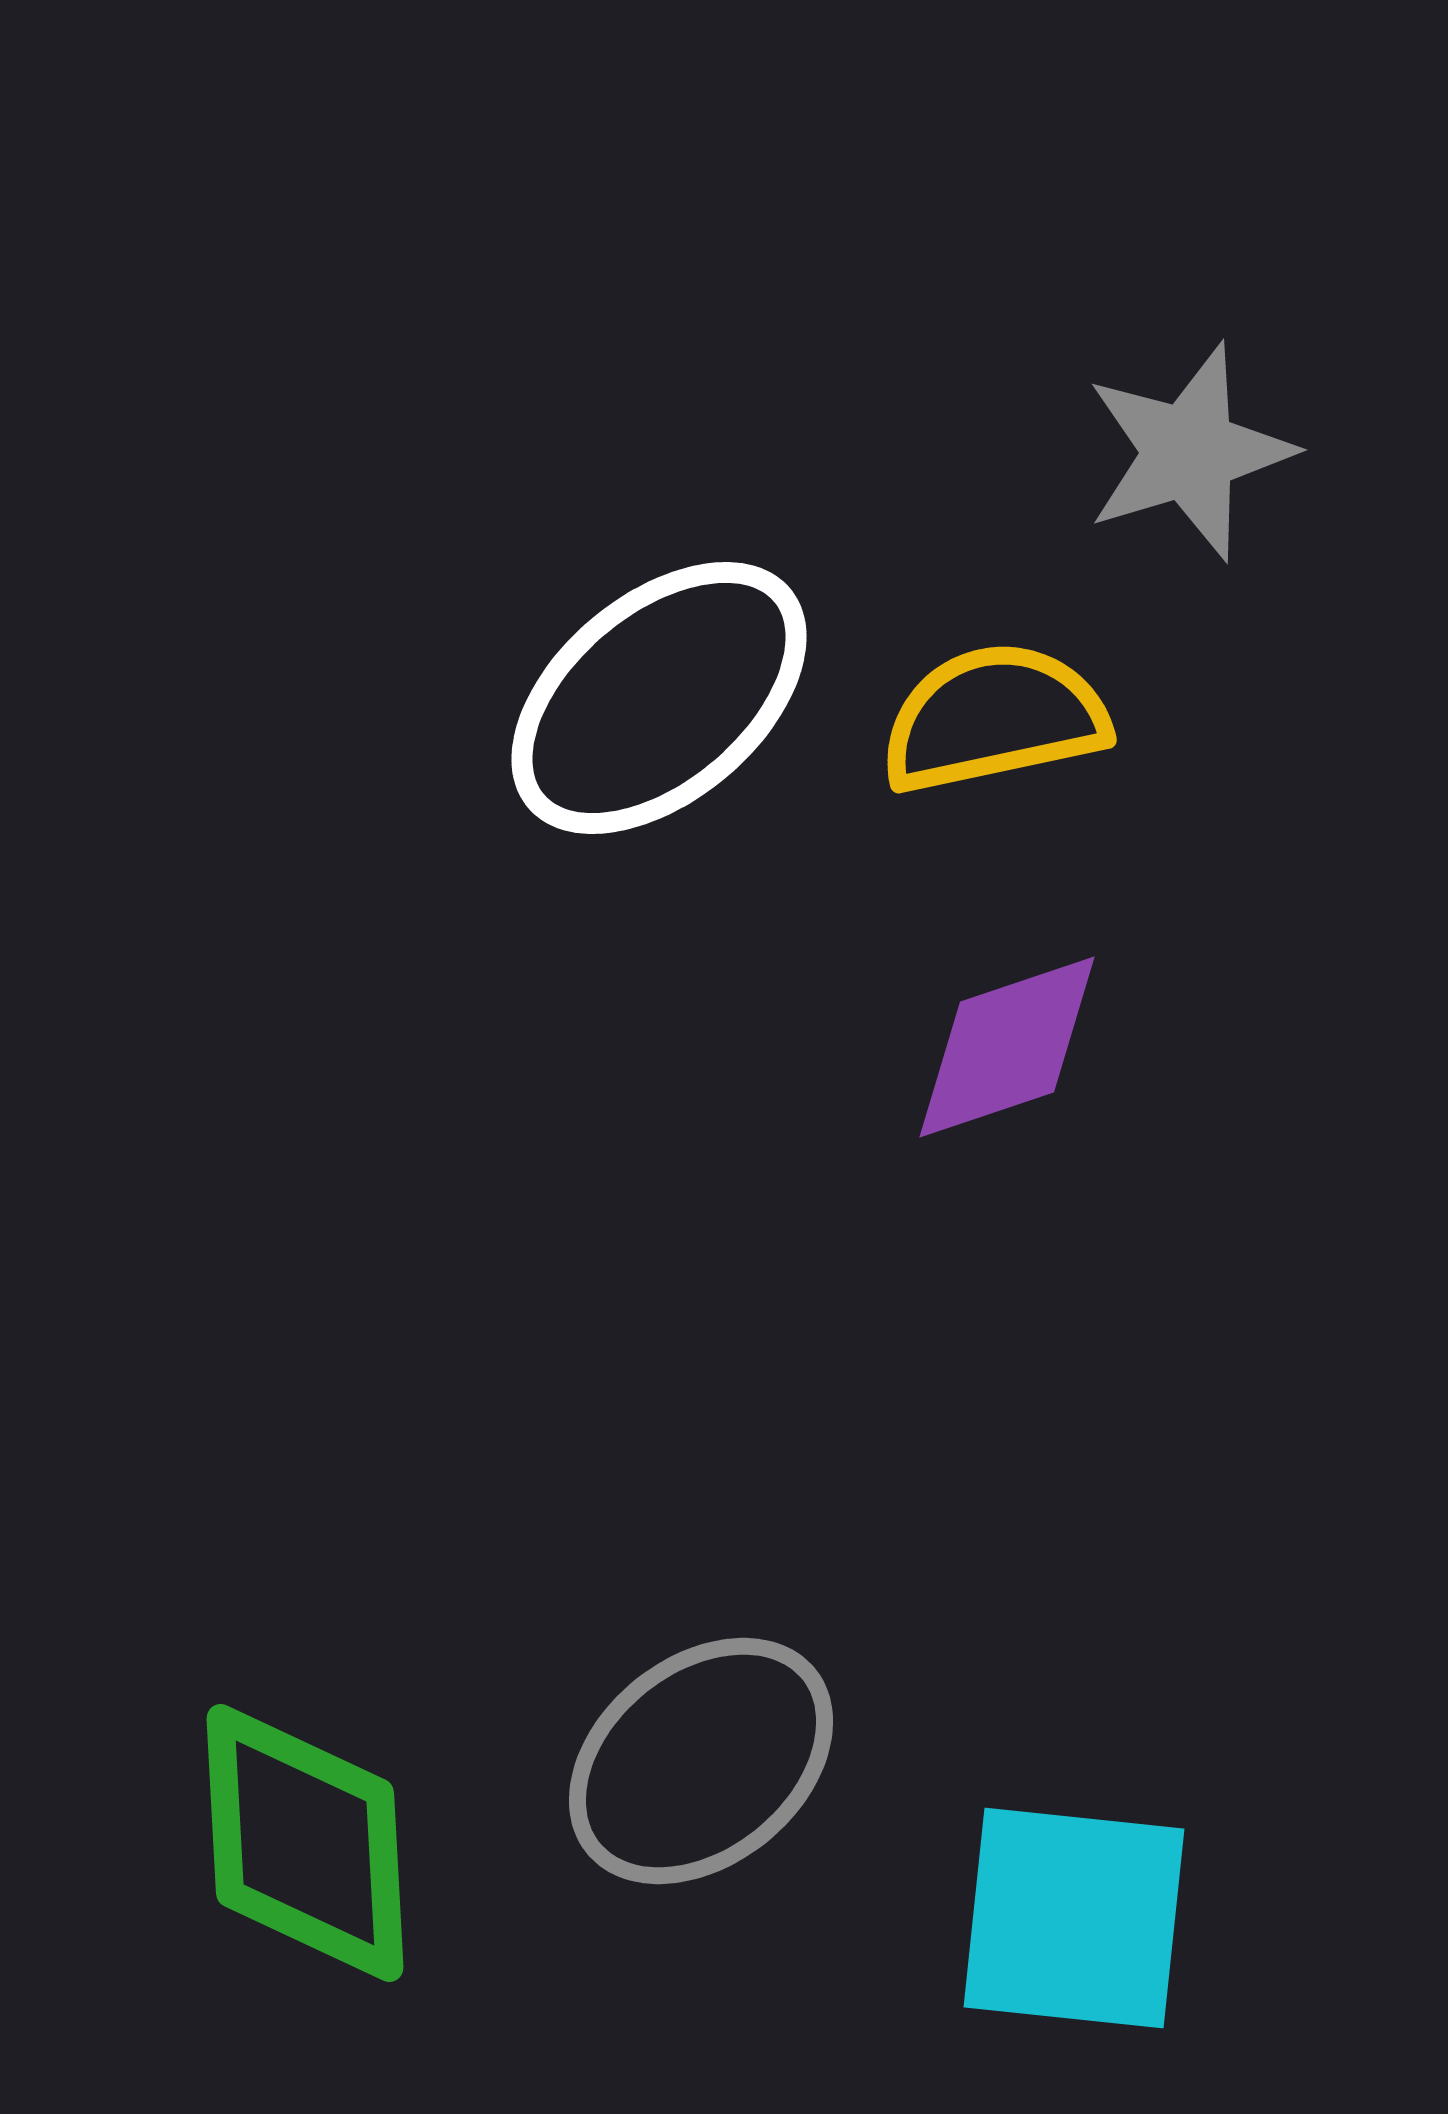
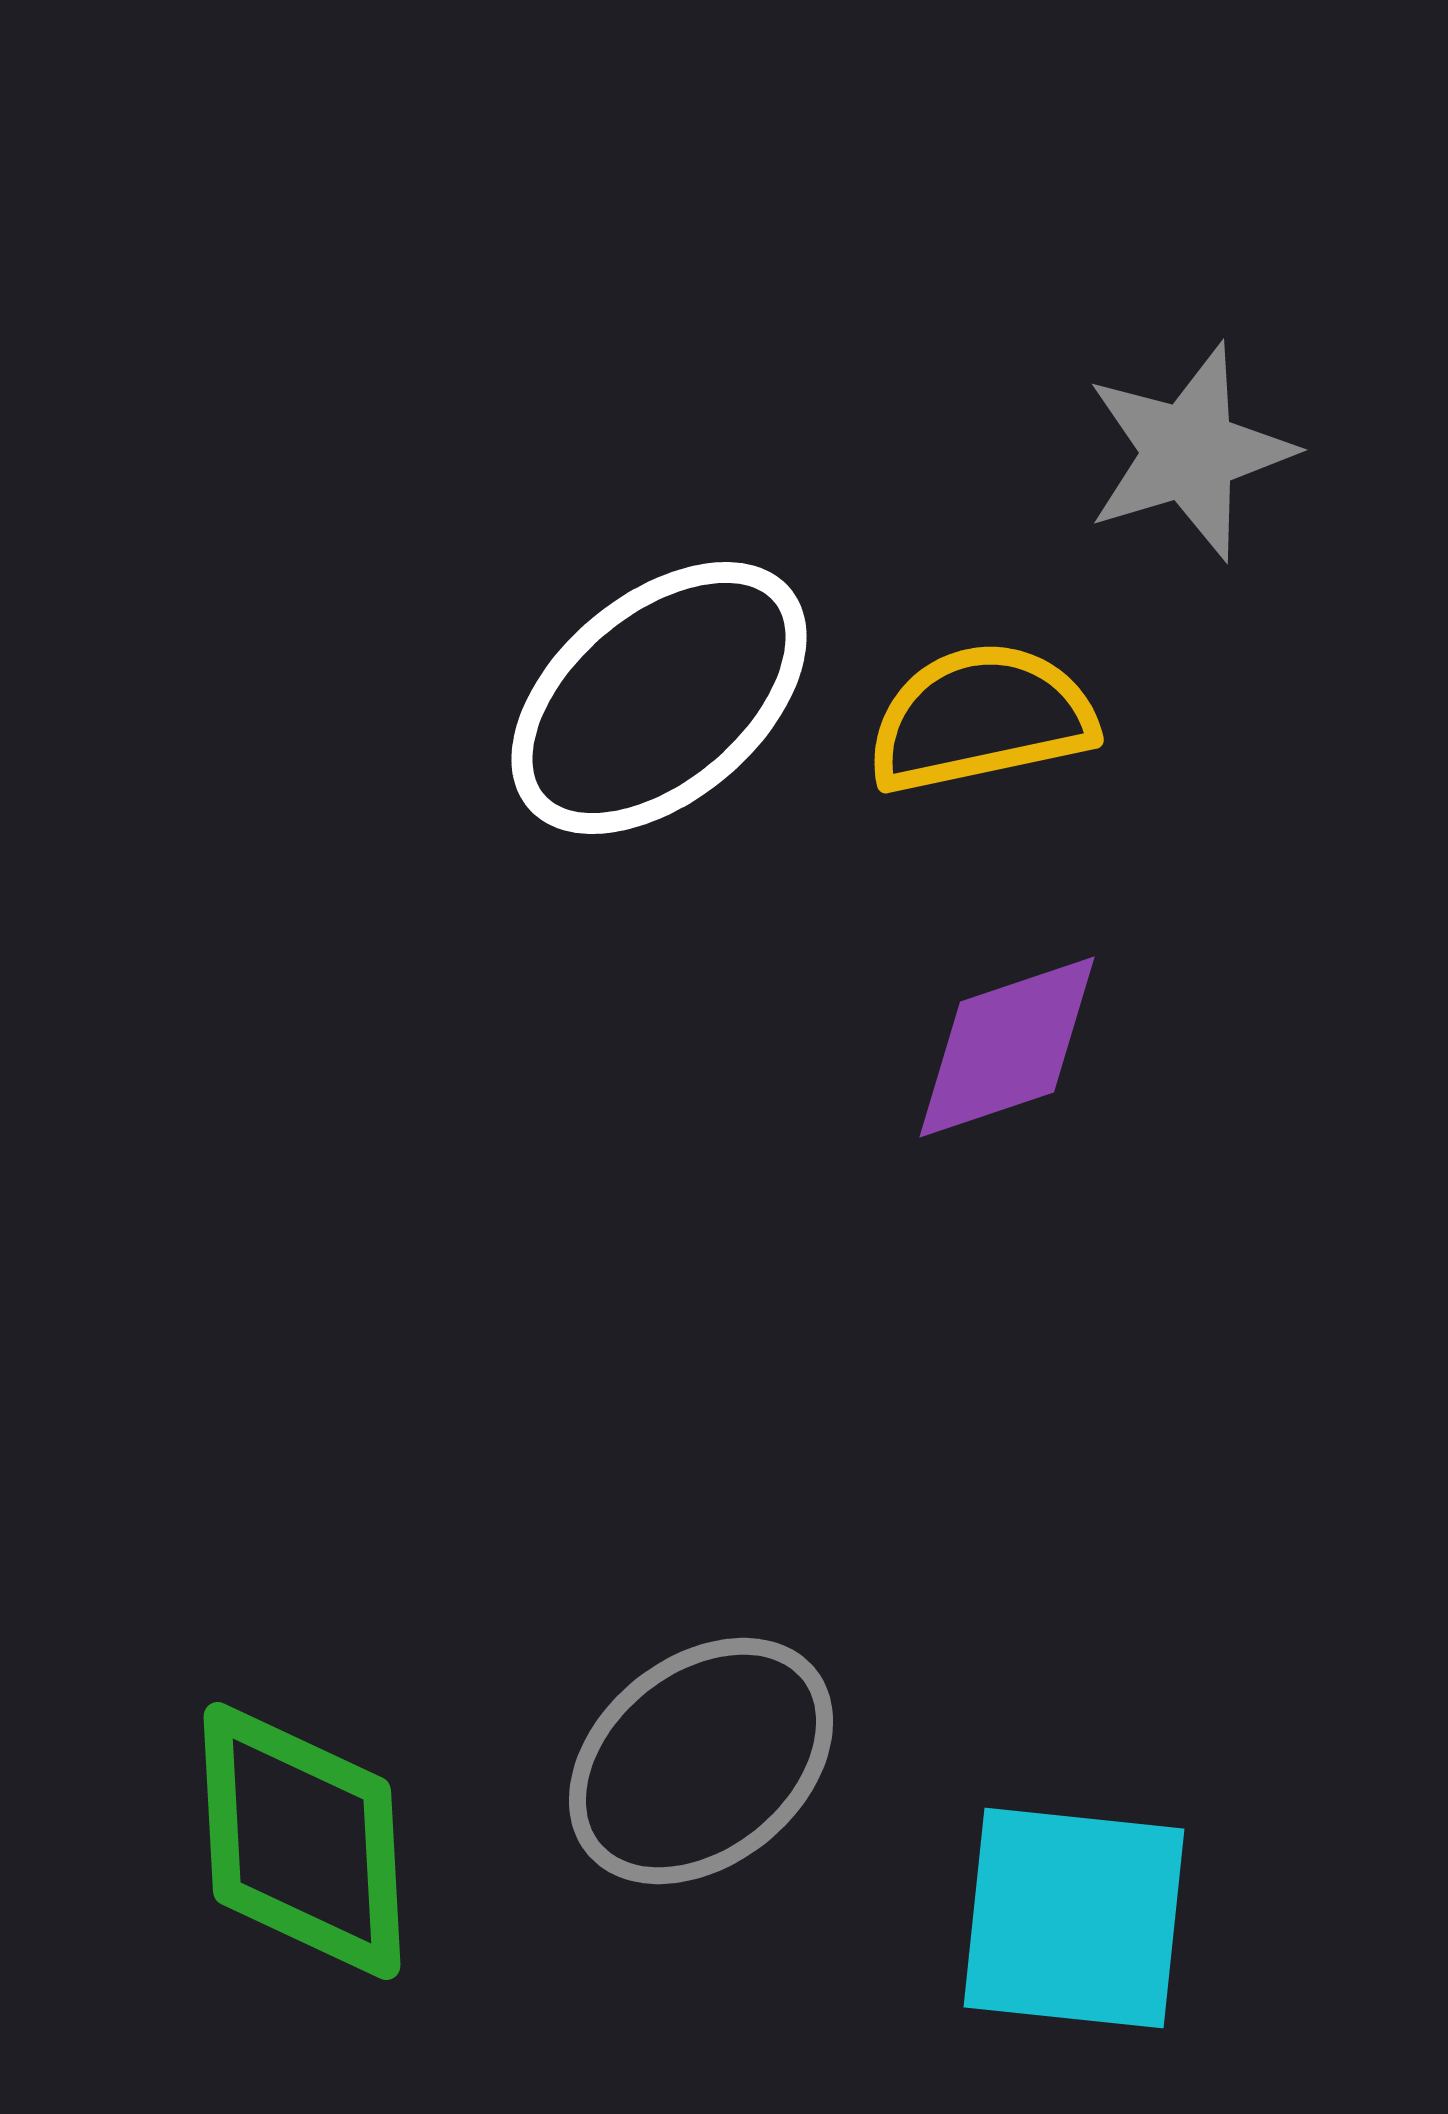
yellow semicircle: moved 13 px left
green diamond: moved 3 px left, 2 px up
